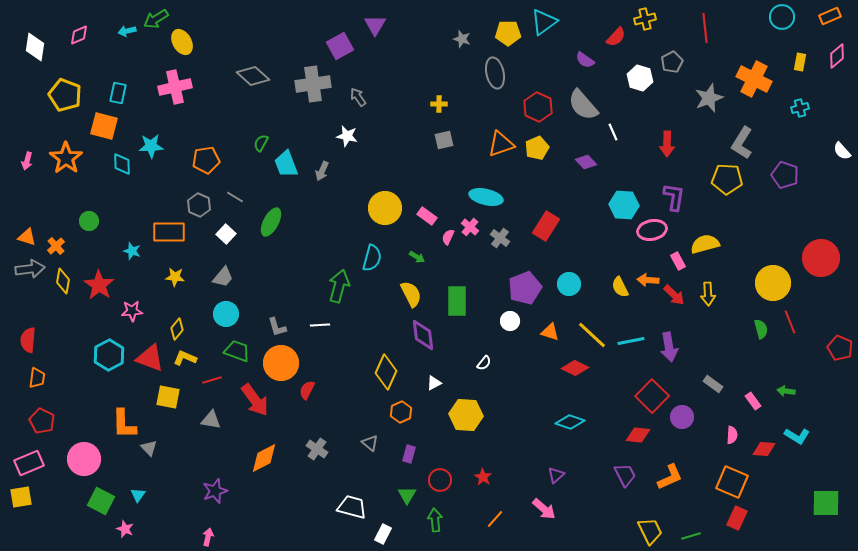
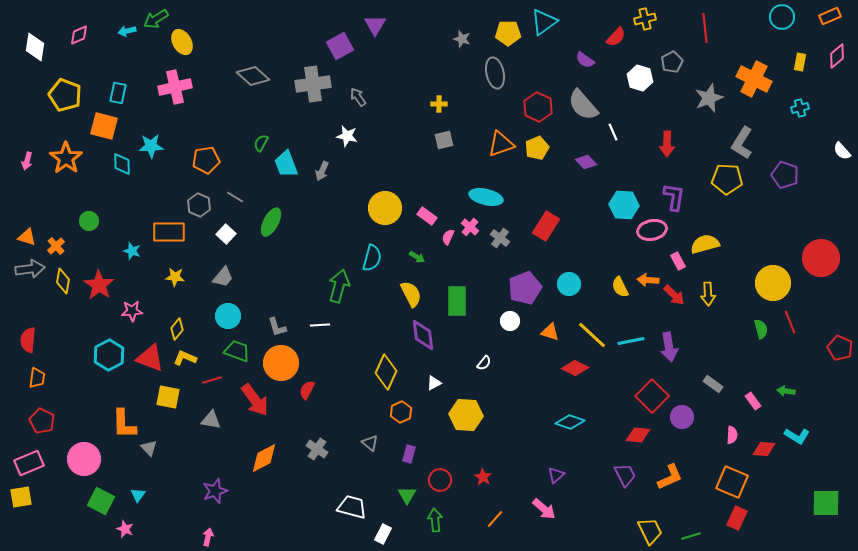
cyan circle at (226, 314): moved 2 px right, 2 px down
